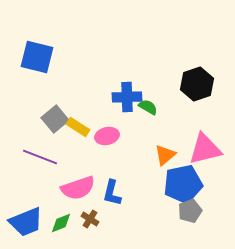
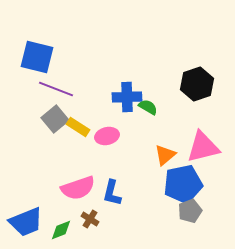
pink triangle: moved 2 px left, 2 px up
purple line: moved 16 px right, 68 px up
green diamond: moved 7 px down
